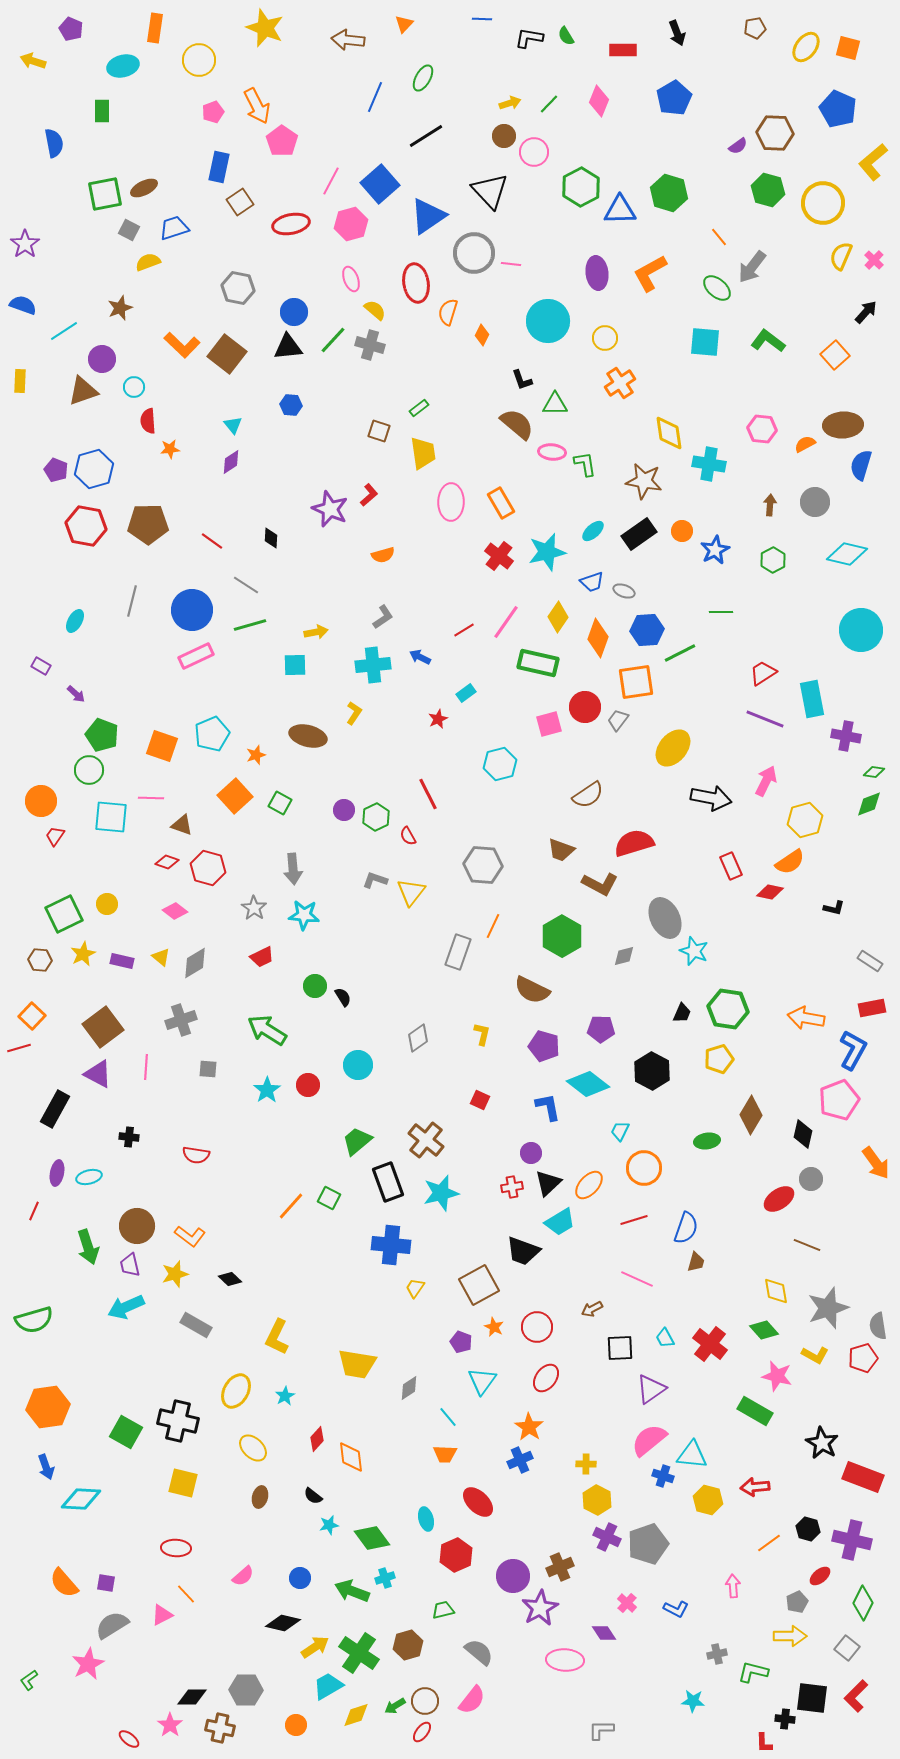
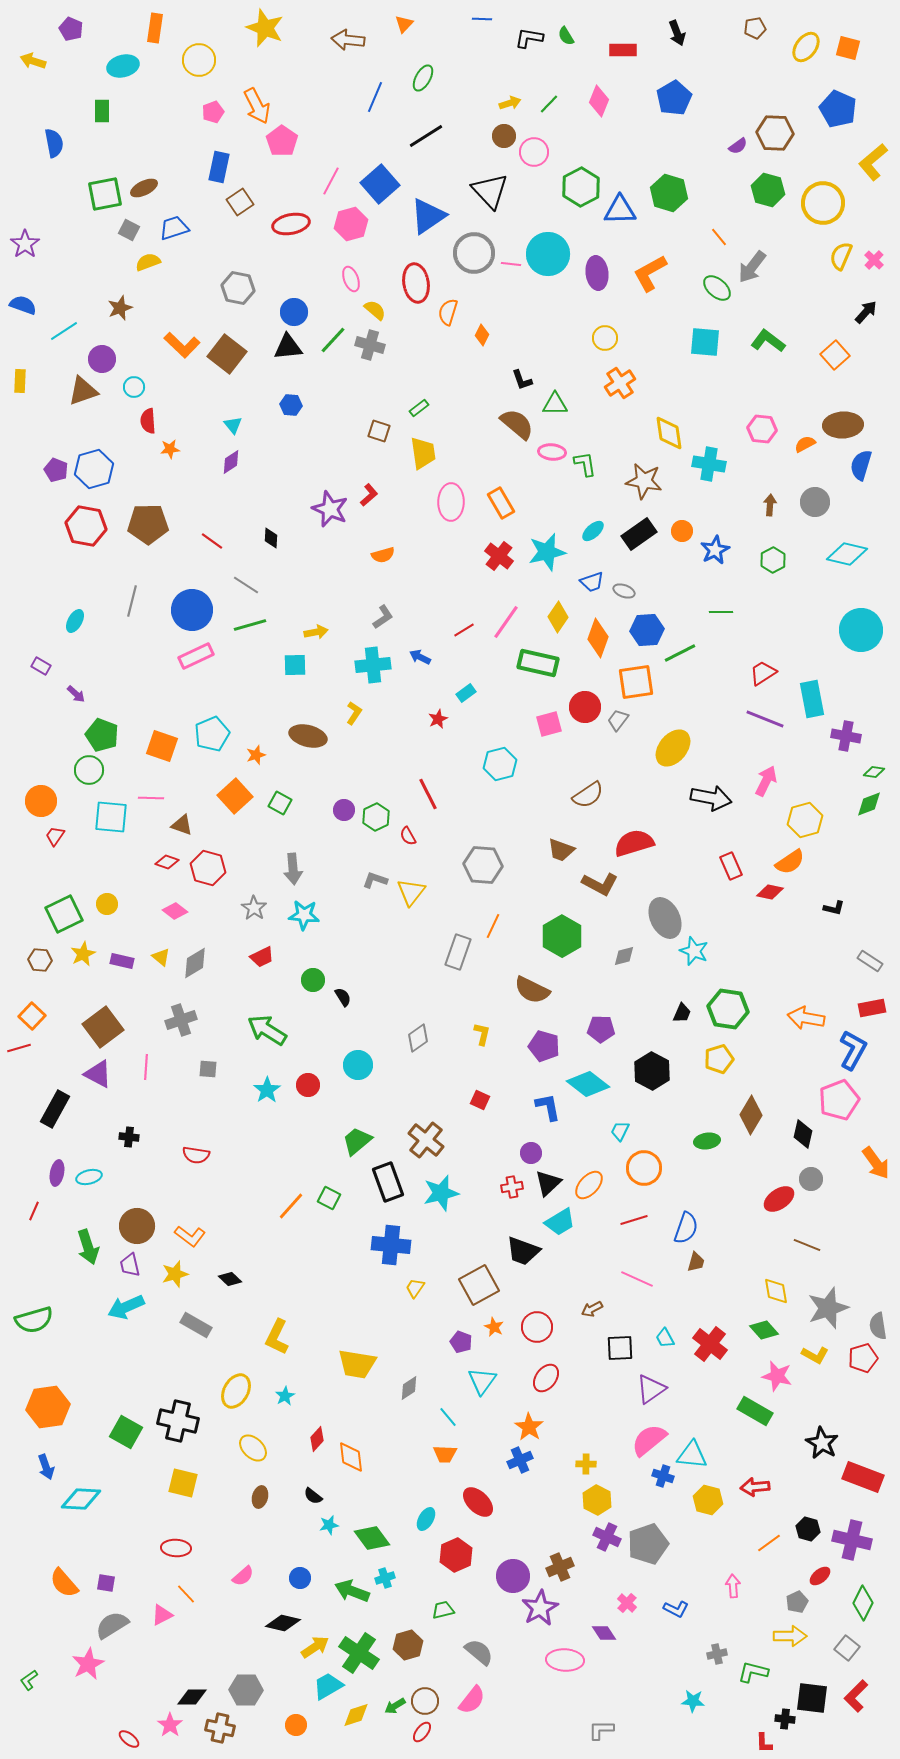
cyan circle at (548, 321): moved 67 px up
green circle at (315, 986): moved 2 px left, 6 px up
cyan ellipse at (426, 1519): rotated 45 degrees clockwise
